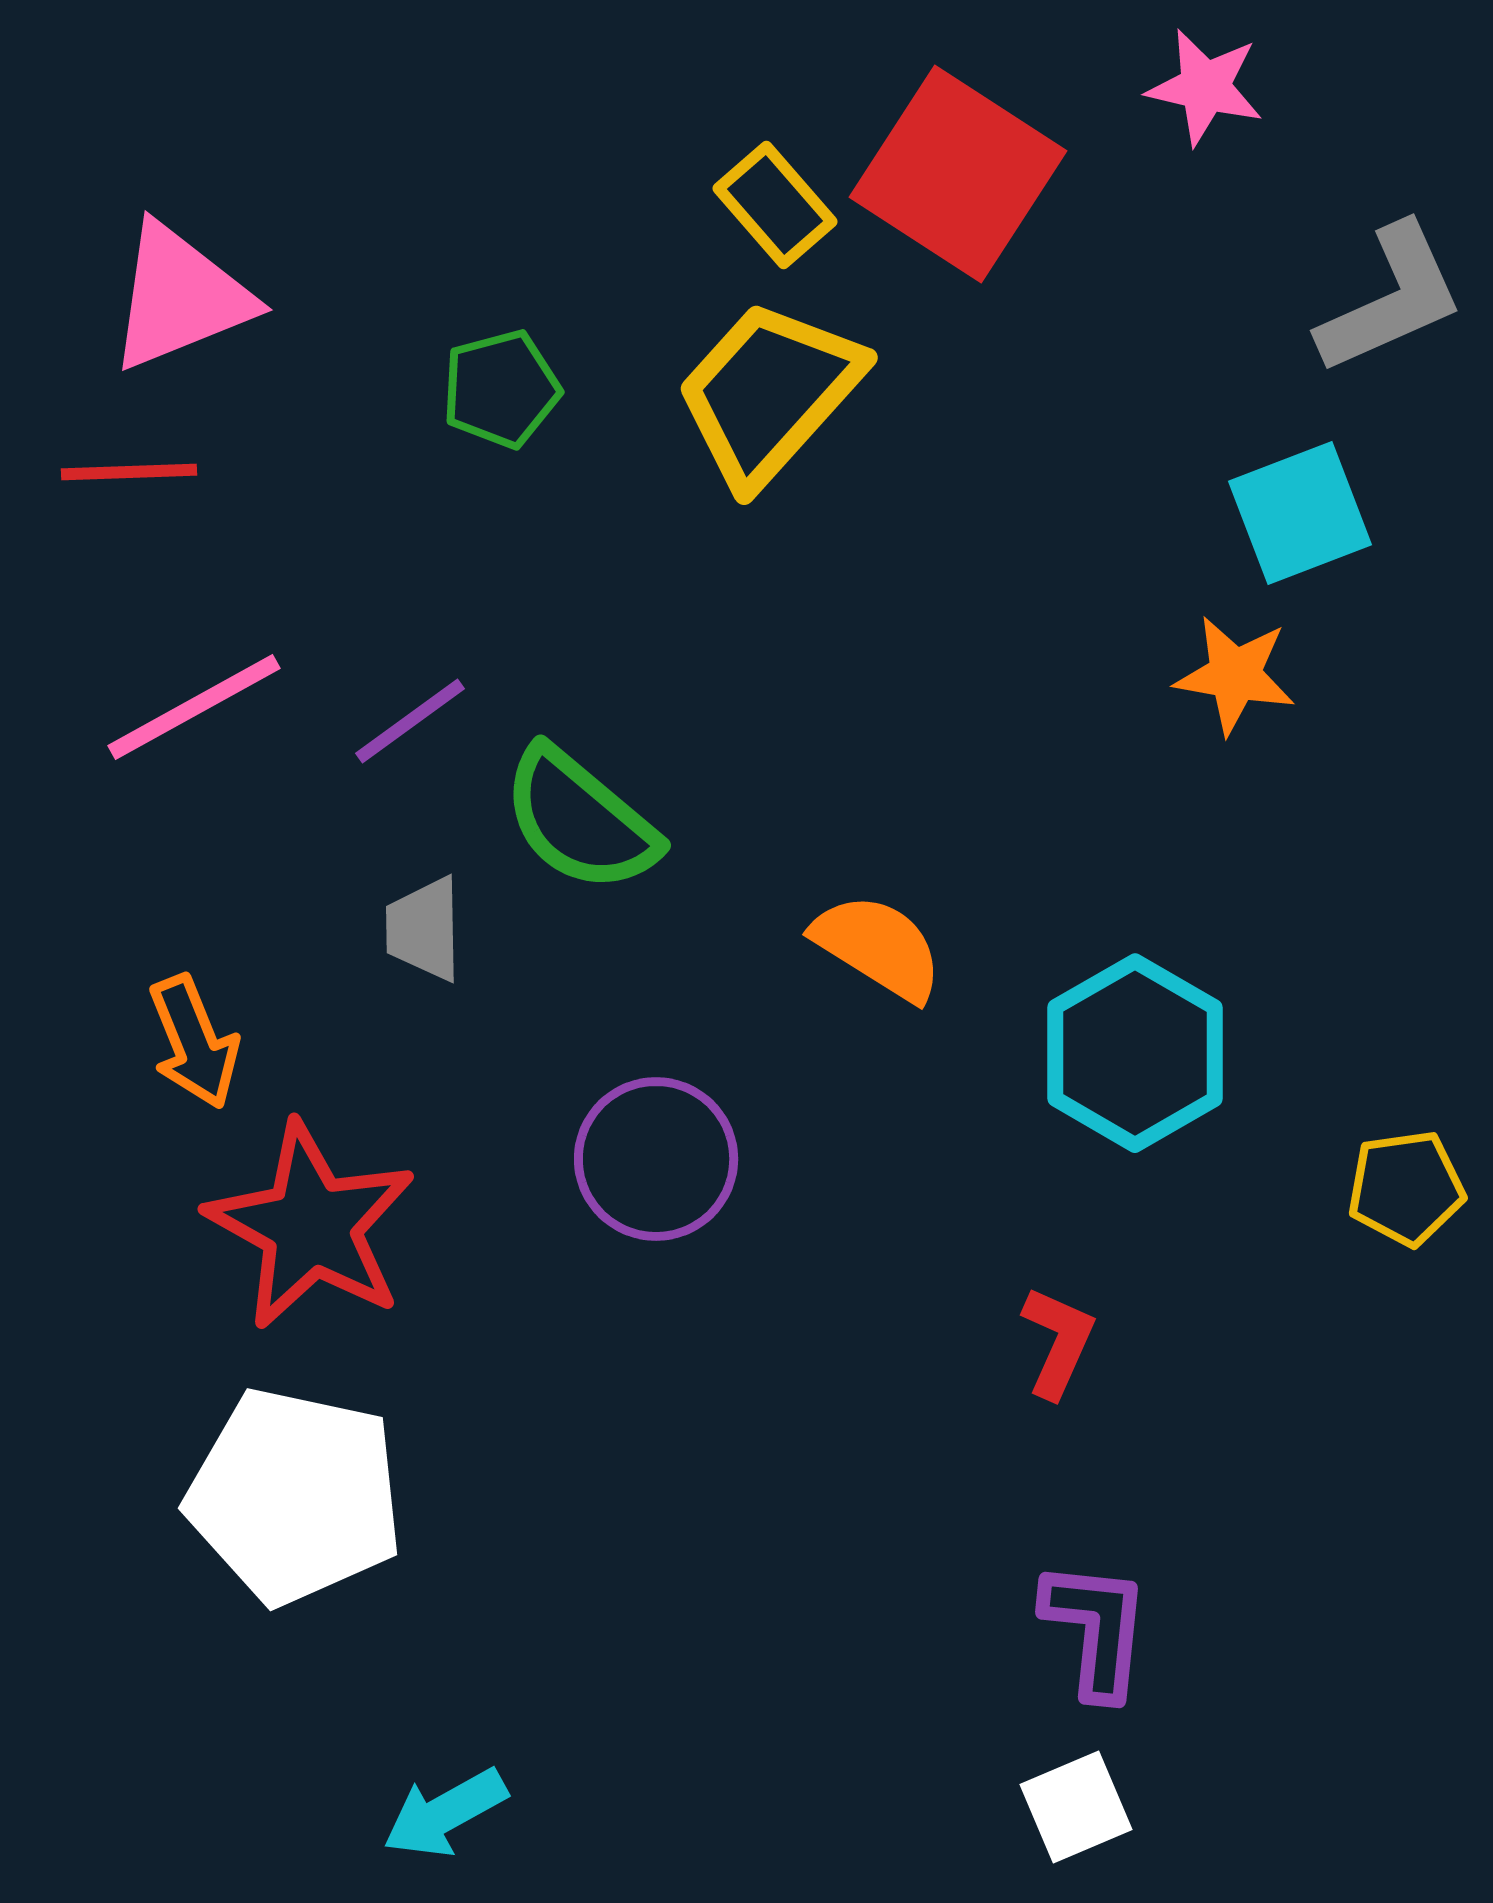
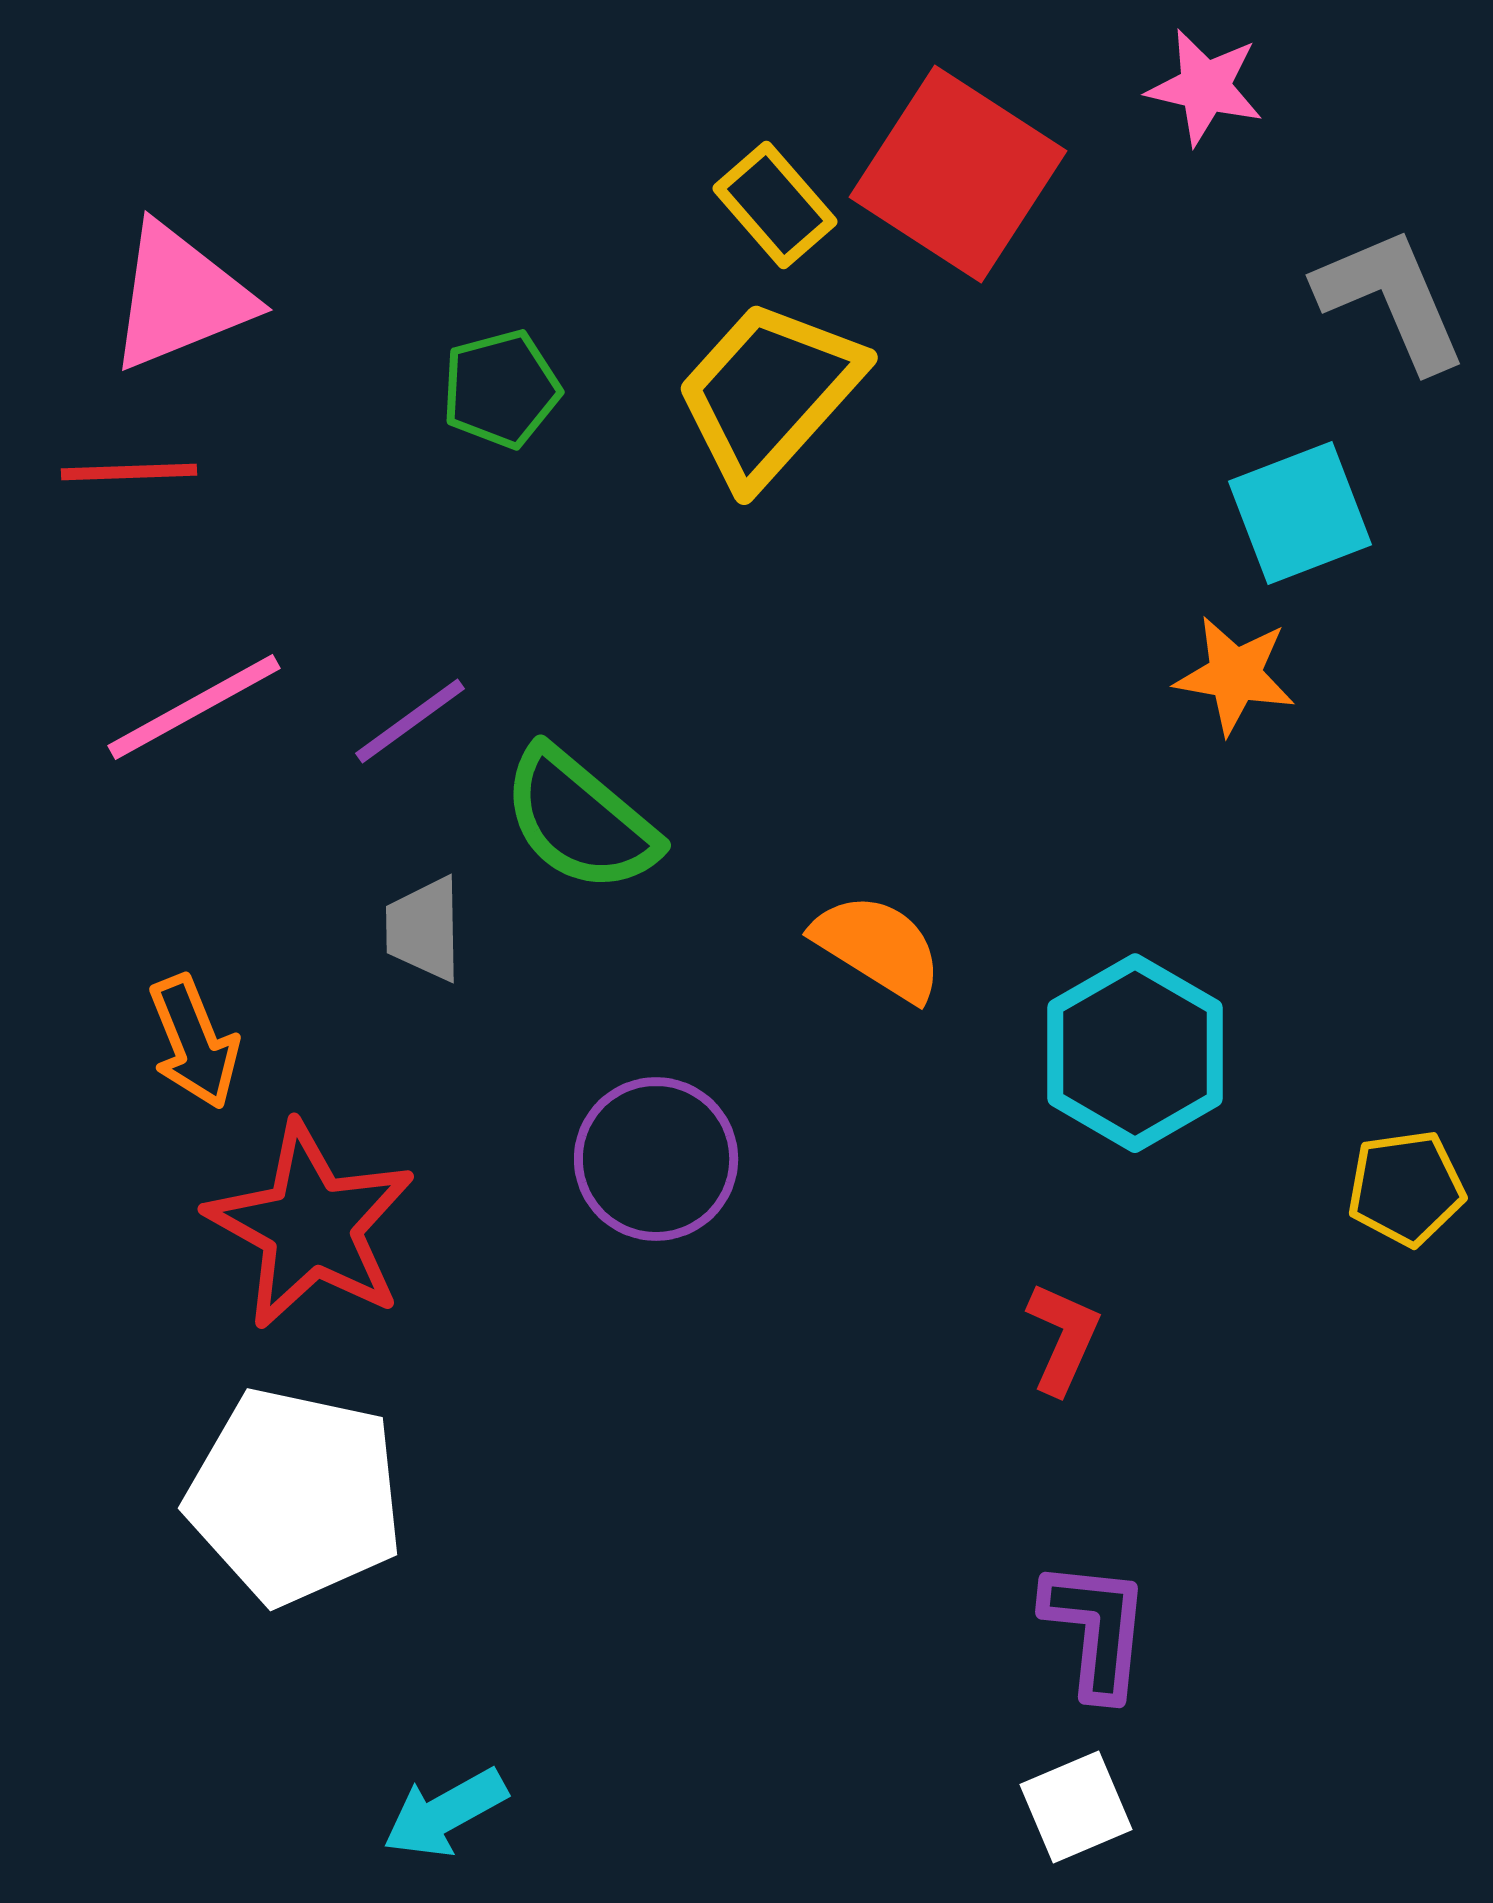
gray L-shape: rotated 89 degrees counterclockwise
red L-shape: moved 5 px right, 4 px up
